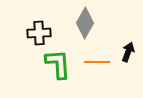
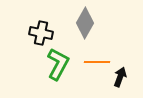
black cross: moved 2 px right; rotated 15 degrees clockwise
black arrow: moved 8 px left, 25 px down
green L-shape: rotated 32 degrees clockwise
